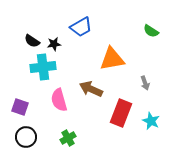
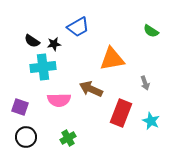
blue trapezoid: moved 3 px left
pink semicircle: rotated 75 degrees counterclockwise
